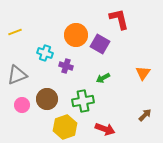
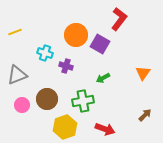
red L-shape: rotated 50 degrees clockwise
